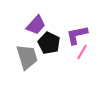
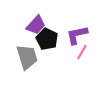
black pentagon: moved 2 px left, 4 px up
